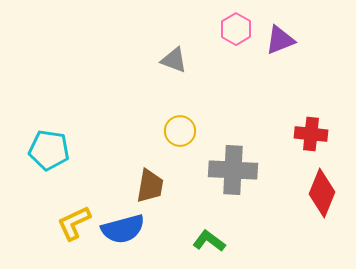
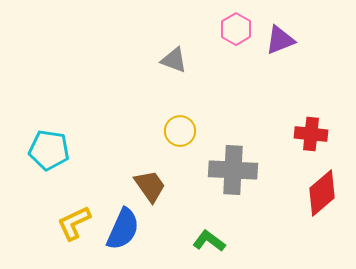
brown trapezoid: rotated 45 degrees counterclockwise
red diamond: rotated 27 degrees clockwise
blue semicircle: rotated 51 degrees counterclockwise
